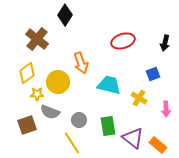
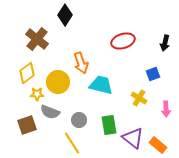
cyan trapezoid: moved 8 px left
green rectangle: moved 1 px right, 1 px up
